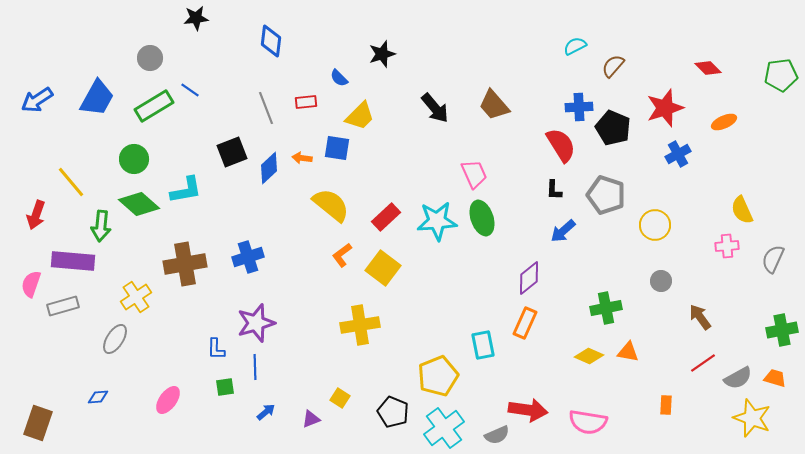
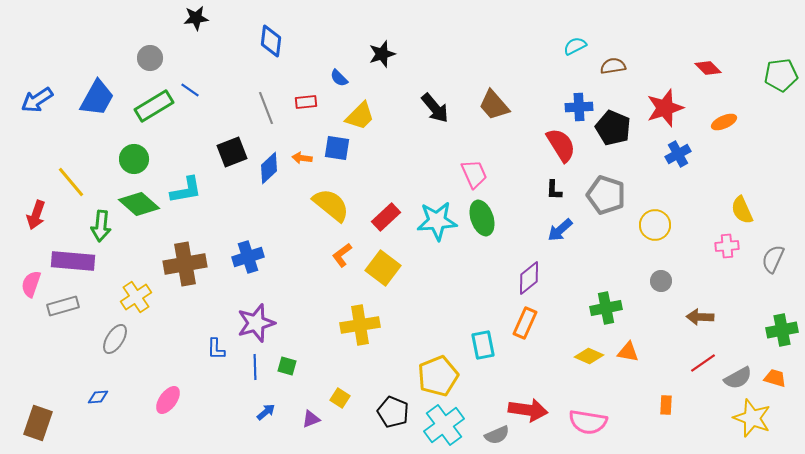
brown semicircle at (613, 66): rotated 40 degrees clockwise
blue arrow at (563, 231): moved 3 px left, 1 px up
brown arrow at (700, 317): rotated 52 degrees counterclockwise
green square at (225, 387): moved 62 px right, 21 px up; rotated 24 degrees clockwise
cyan cross at (444, 428): moved 3 px up
